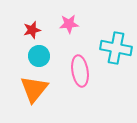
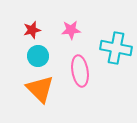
pink star: moved 2 px right, 6 px down
cyan circle: moved 1 px left
orange triangle: moved 6 px right; rotated 24 degrees counterclockwise
